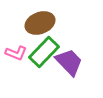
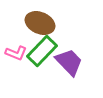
brown ellipse: rotated 44 degrees clockwise
green rectangle: moved 2 px left, 1 px up
